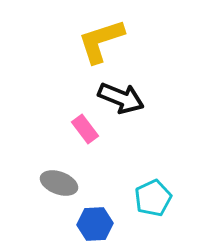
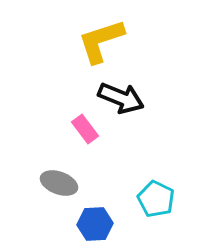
cyan pentagon: moved 3 px right, 1 px down; rotated 21 degrees counterclockwise
